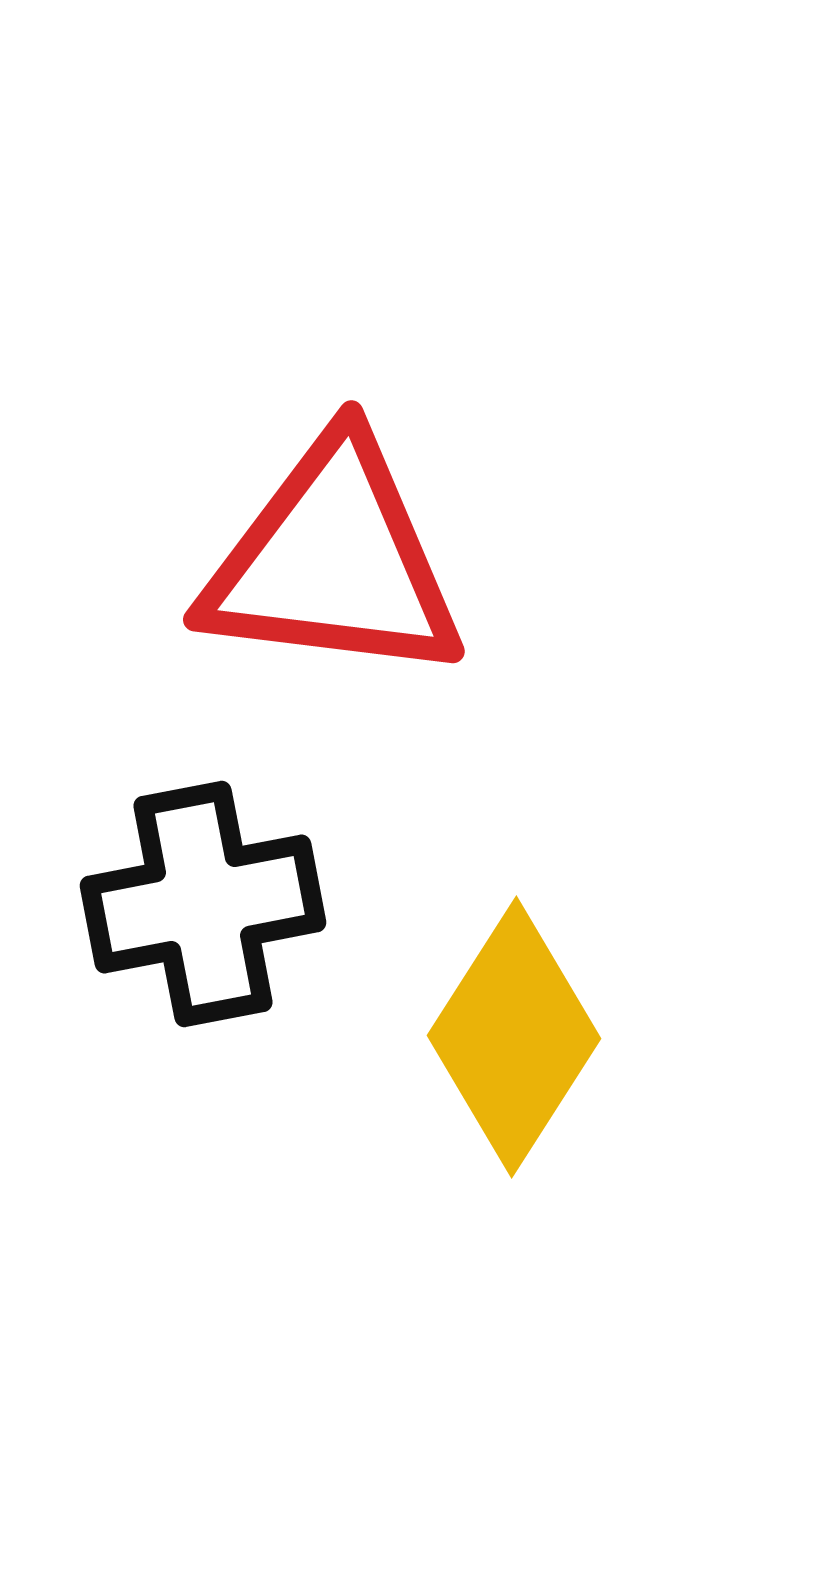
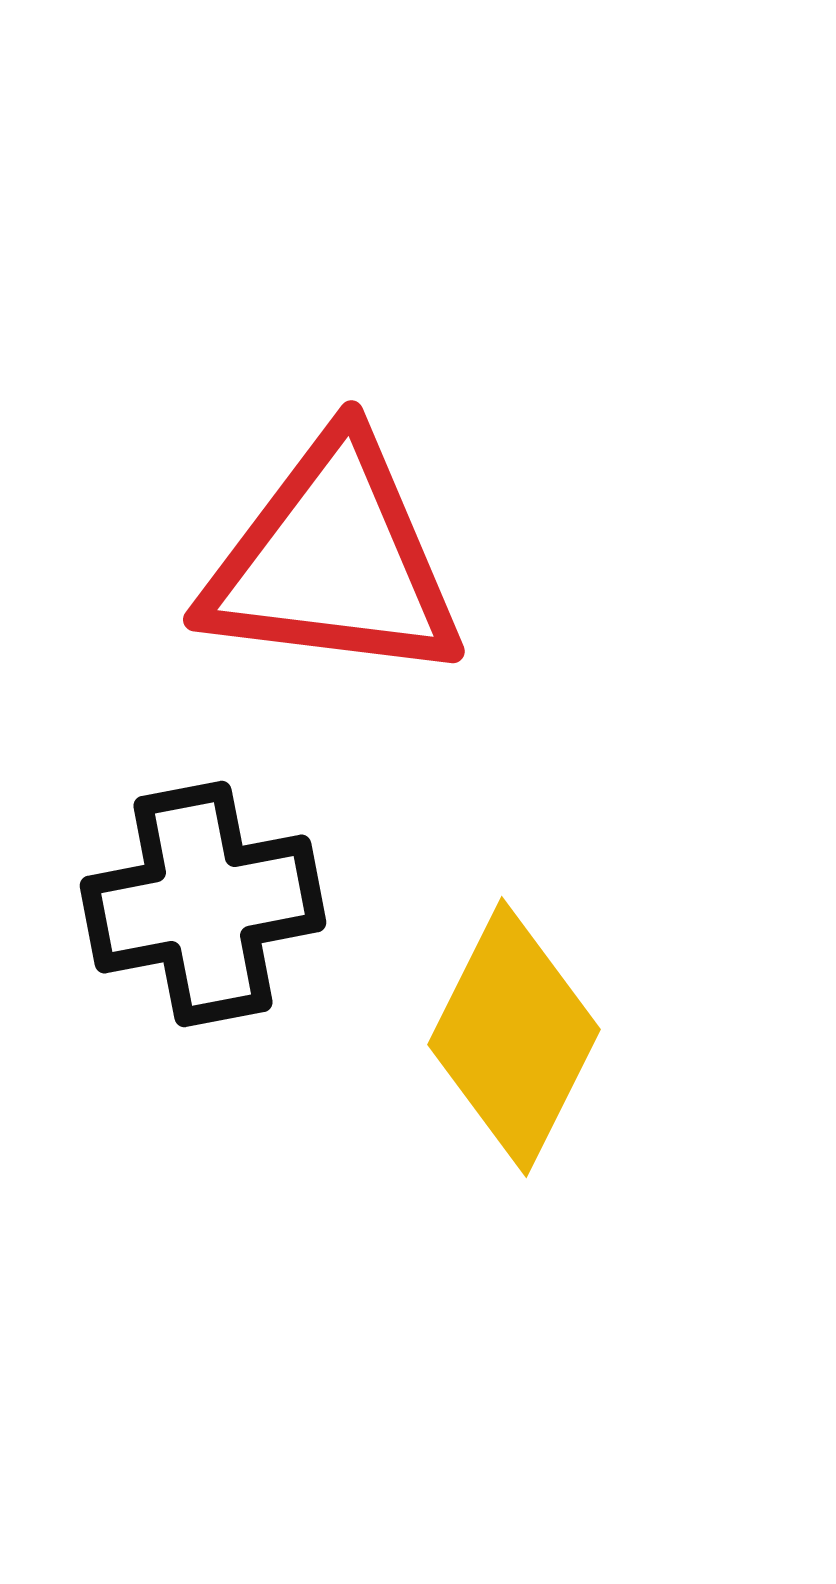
yellow diamond: rotated 6 degrees counterclockwise
